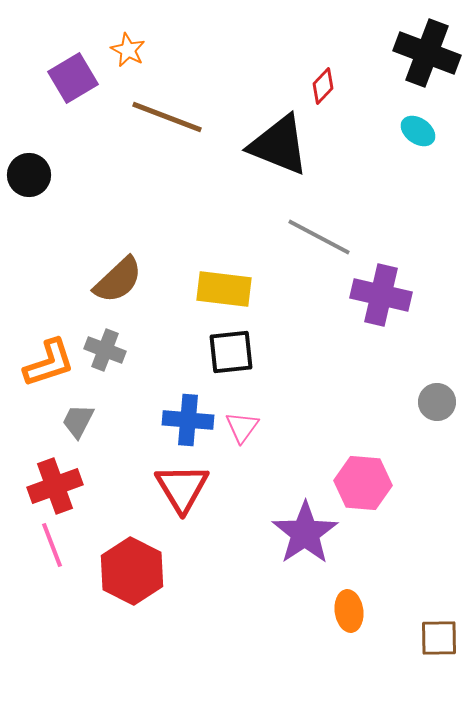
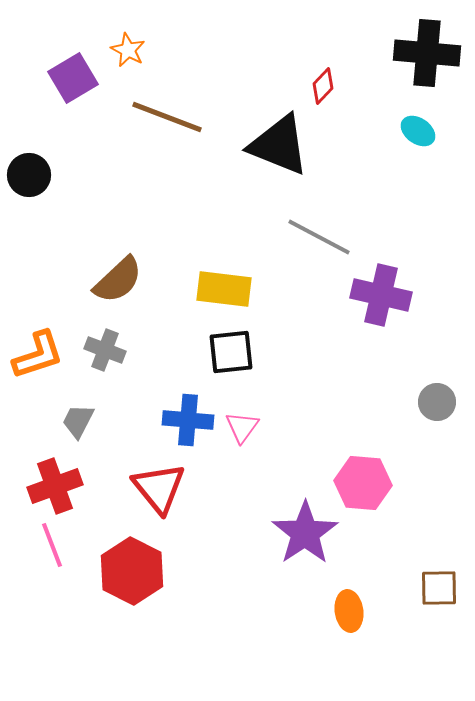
black cross: rotated 16 degrees counterclockwise
orange L-shape: moved 11 px left, 8 px up
red triangle: moved 23 px left; rotated 8 degrees counterclockwise
brown square: moved 50 px up
